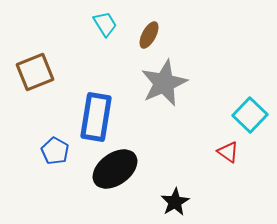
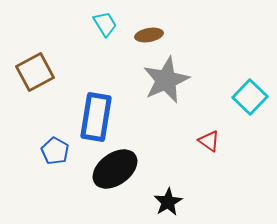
brown ellipse: rotated 52 degrees clockwise
brown square: rotated 6 degrees counterclockwise
gray star: moved 2 px right, 3 px up
cyan square: moved 18 px up
red triangle: moved 19 px left, 11 px up
black star: moved 7 px left
